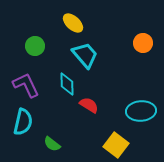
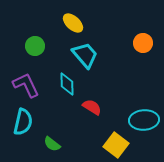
red semicircle: moved 3 px right, 2 px down
cyan ellipse: moved 3 px right, 9 px down
